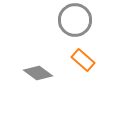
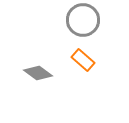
gray circle: moved 8 px right
